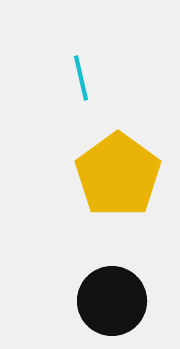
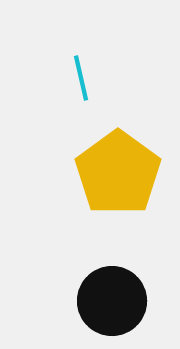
yellow pentagon: moved 2 px up
